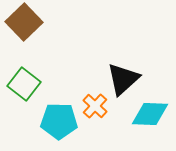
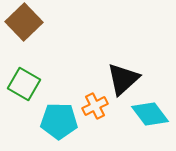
green square: rotated 8 degrees counterclockwise
orange cross: rotated 20 degrees clockwise
cyan diamond: rotated 51 degrees clockwise
